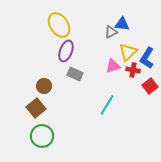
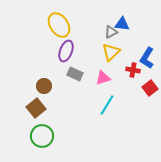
yellow triangle: moved 17 px left
pink triangle: moved 10 px left, 12 px down
red square: moved 2 px down
